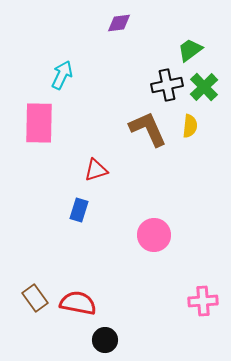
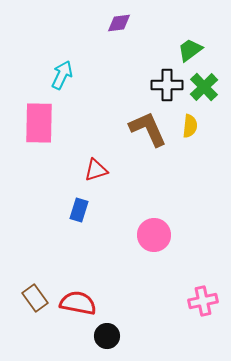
black cross: rotated 12 degrees clockwise
pink cross: rotated 8 degrees counterclockwise
black circle: moved 2 px right, 4 px up
